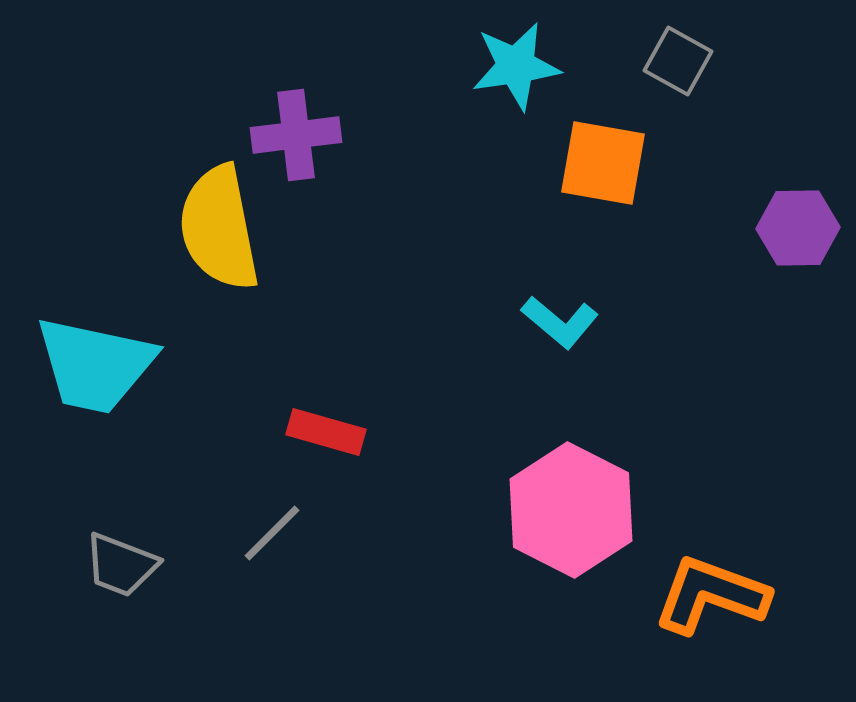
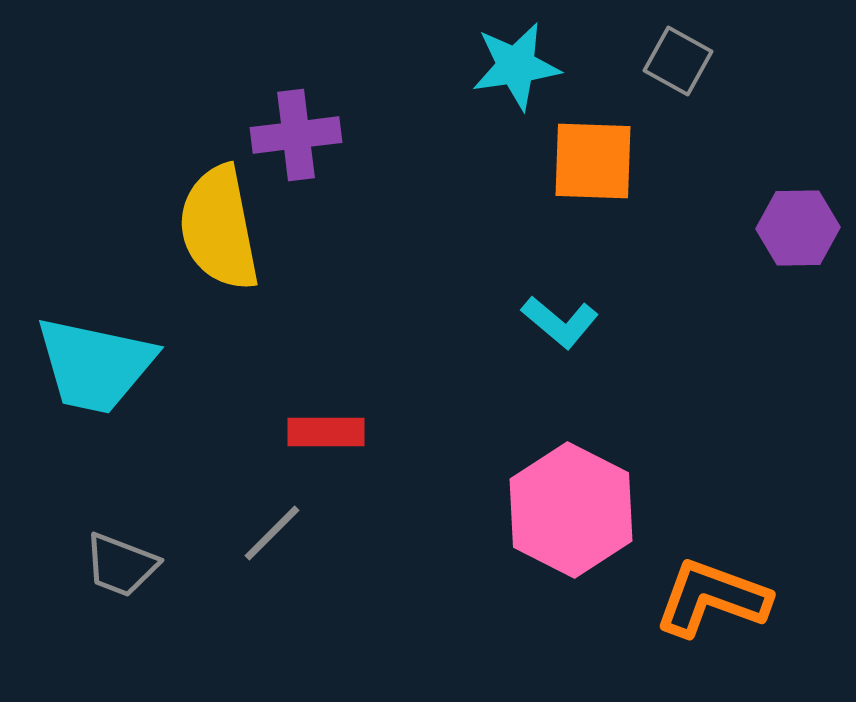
orange square: moved 10 px left, 2 px up; rotated 8 degrees counterclockwise
red rectangle: rotated 16 degrees counterclockwise
orange L-shape: moved 1 px right, 3 px down
